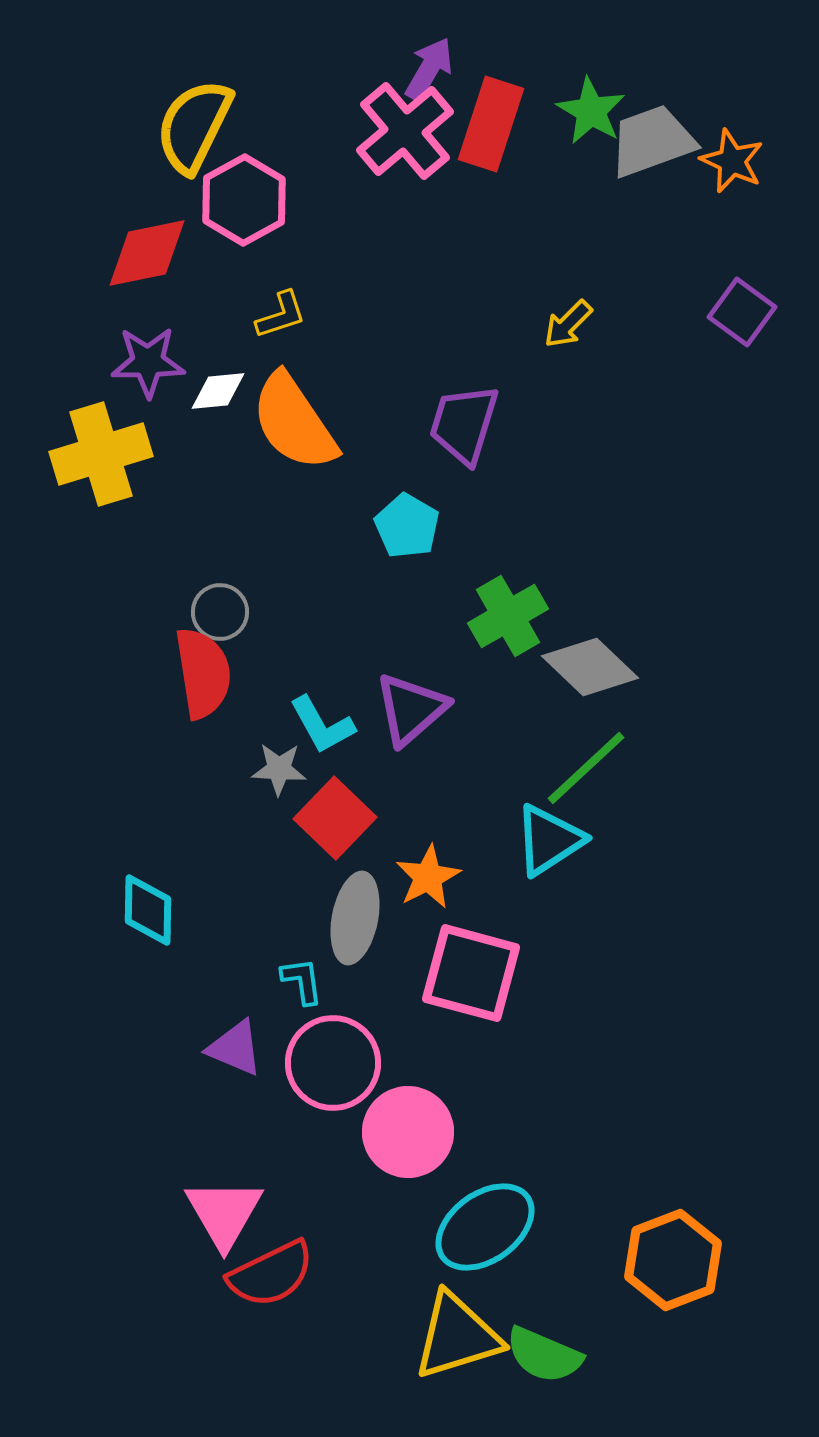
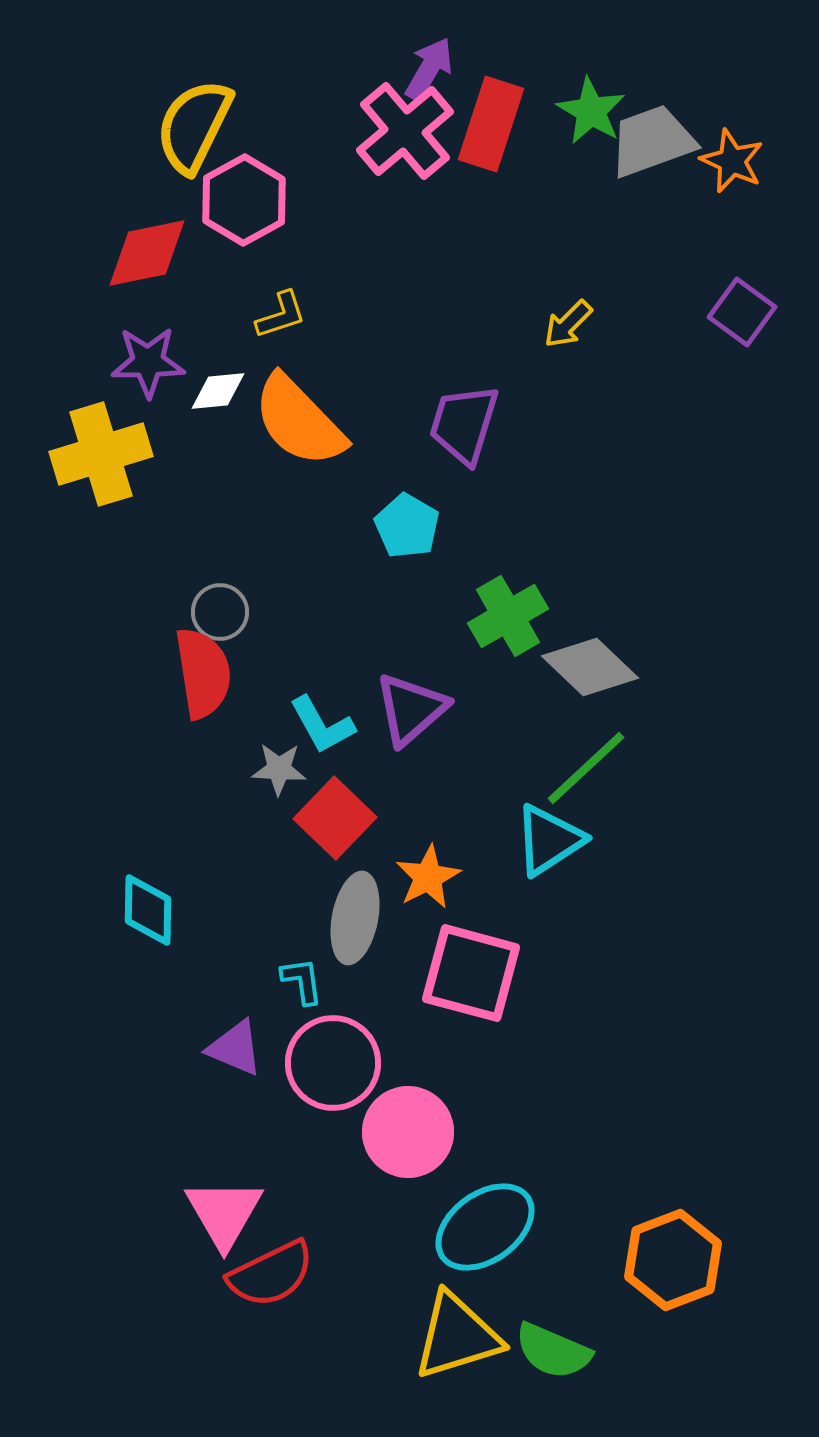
orange semicircle at (294, 422): moved 5 px right, 1 px up; rotated 10 degrees counterclockwise
green semicircle at (544, 1355): moved 9 px right, 4 px up
